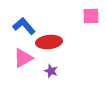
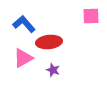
blue L-shape: moved 2 px up
purple star: moved 2 px right, 1 px up
